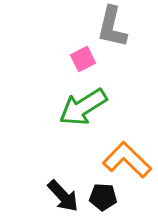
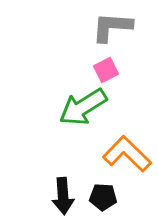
gray L-shape: rotated 81 degrees clockwise
pink square: moved 23 px right, 11 px down
orange L-shape: moved 6 px up
black arrow: rotated 39 degrees clockwise
